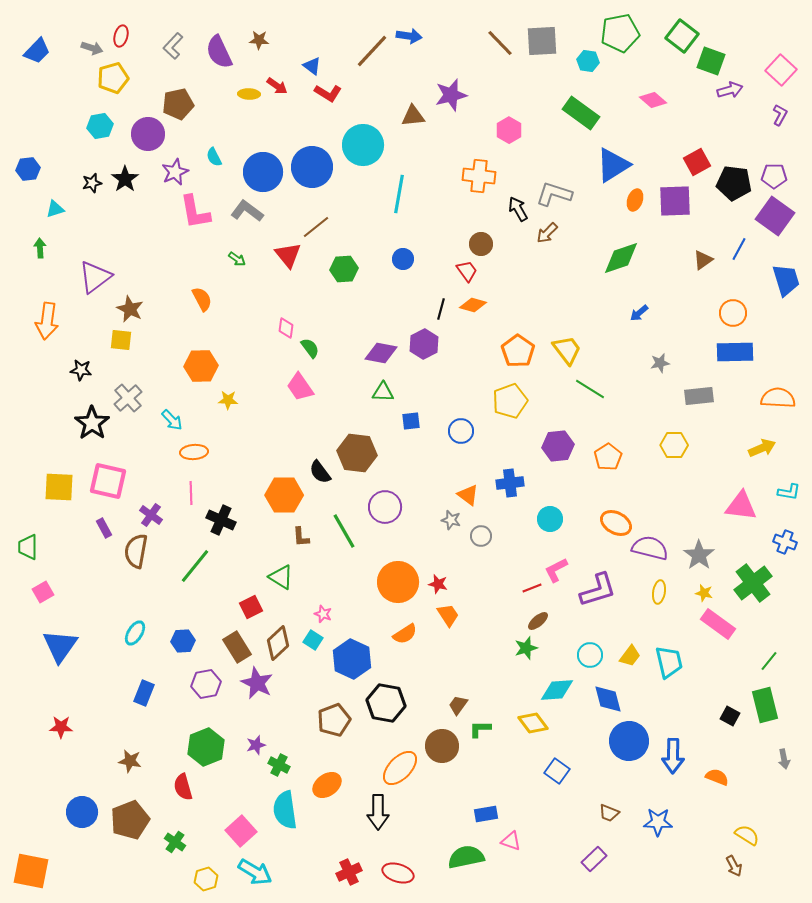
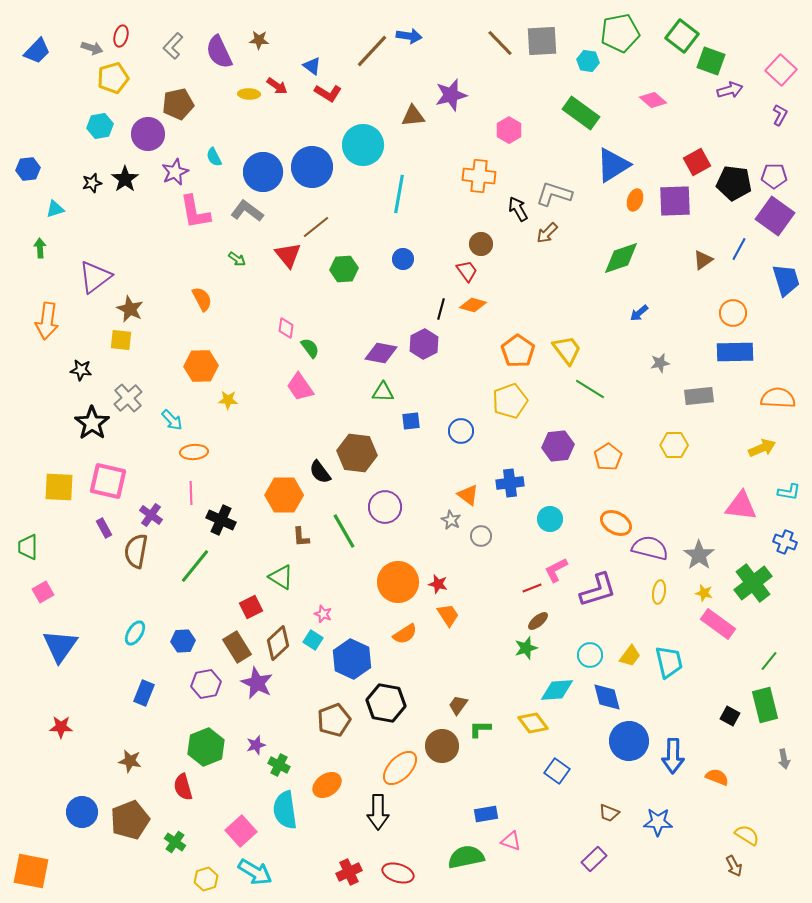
gray star at (451, 520): rotated 12 degrees clockwise
blue diamond at (608, 699): moved 1 px left, 2 px up
